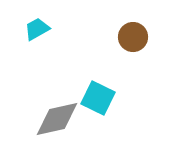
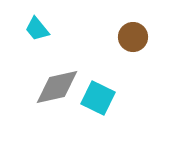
cyan trapezoid: rotated 100 degrees counterclockwise
gray diamond: moved 32 px up
